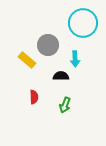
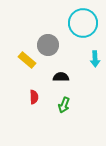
cyan arrow: moved 20 px right
black semicircle: moved 1 px down
green arrow: moved 1 px left
